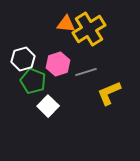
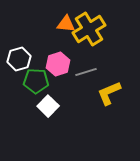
white hexagon: moved 4 px left
green pentagon: moved 3 px right; rotated 20 degrees counterclockwise
